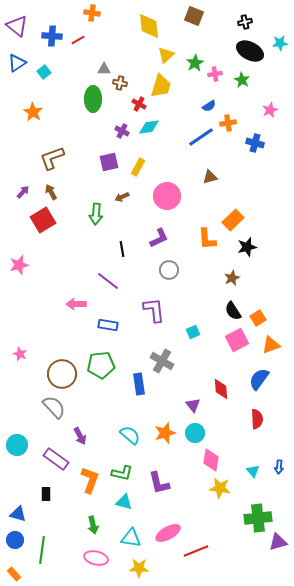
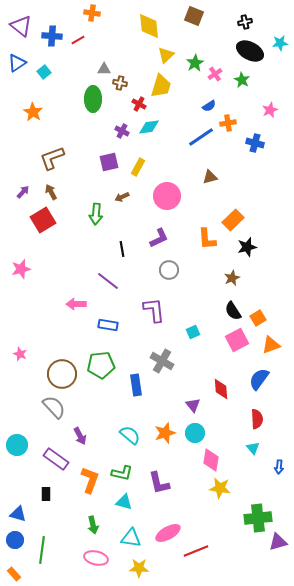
purple triangle at (17, 26): moved 4 px right
pink cross at (215, 74): rotated 24 degrees counterclockwise
pink star at (19, 265): moved 2 px right, 4 px down
blue rectangle at (139, 384): moved 3 px left, 1 px down
cyan triangle at (253, 471): moved 23 px up
